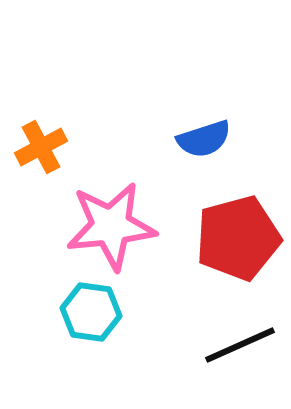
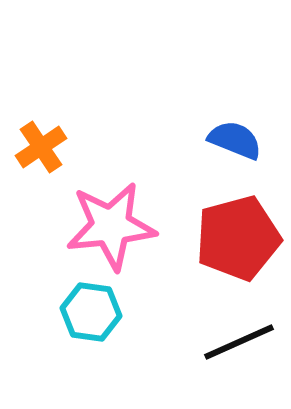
blue semicircle: moved 31 px right, 1 px down; rotated 140 degrees counterclockwise
orange cross: rotated 6 degrees counterclockwise
black line: moved 1 px left, 3 px up
